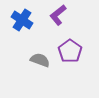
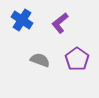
purple L-shape: moved 2 px right, 8 px down
purple pentagon: moved 7 px right, 8 px down
